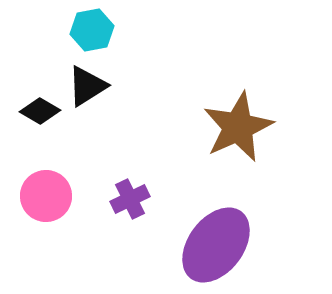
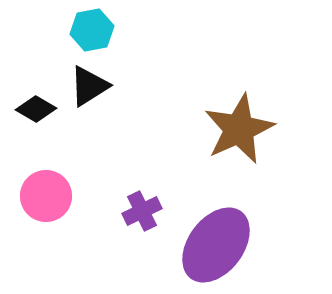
black triangle: moved 2 px right
black diamond: moved 4 px left, 2 px up
brown star: moved 1 px right, 2 px down
purple cross: moved 12 px right, 12 px down
